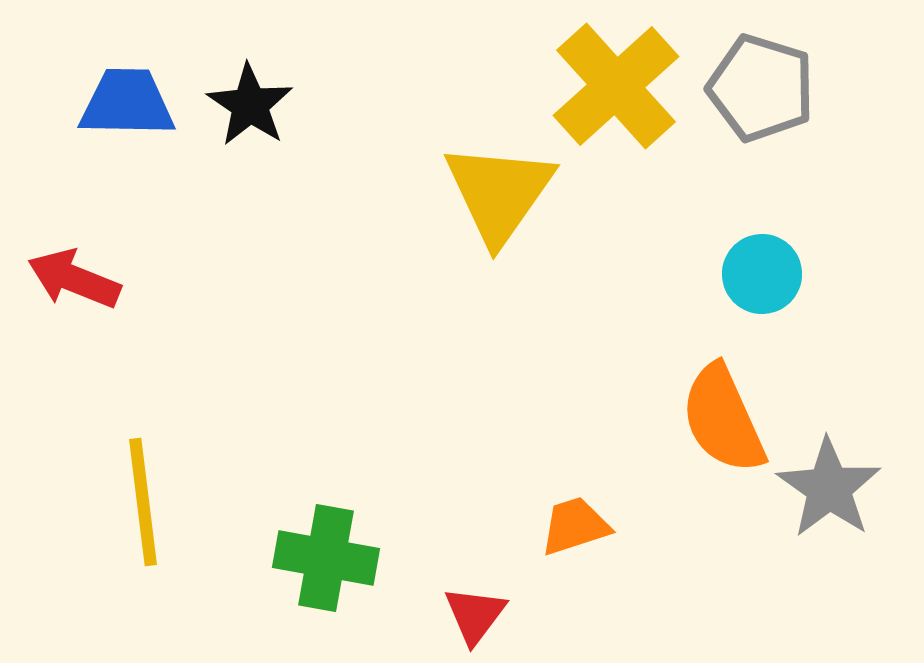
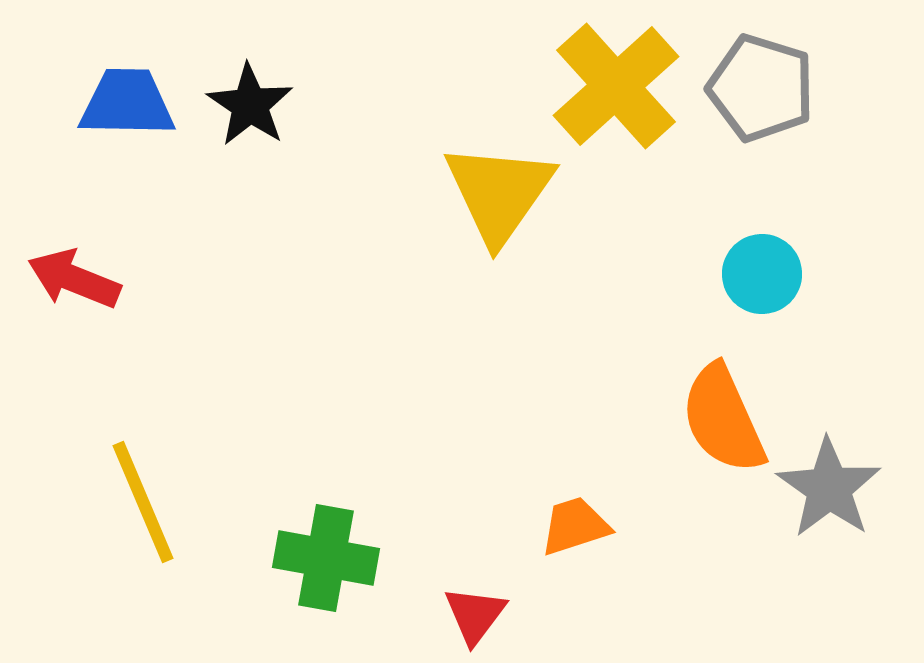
yellow line: rotated 16 degrees counterclockwise
